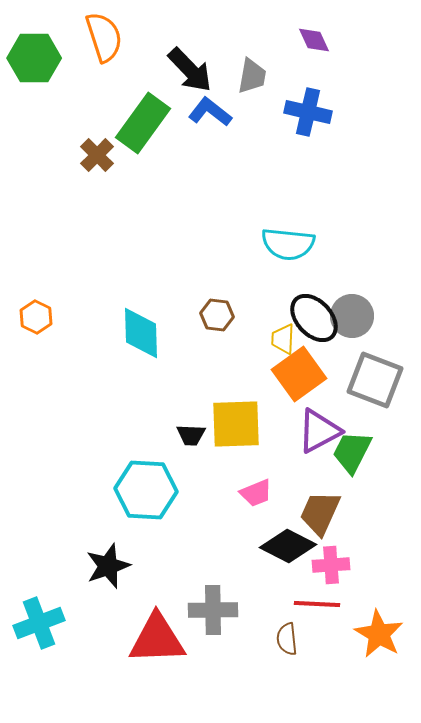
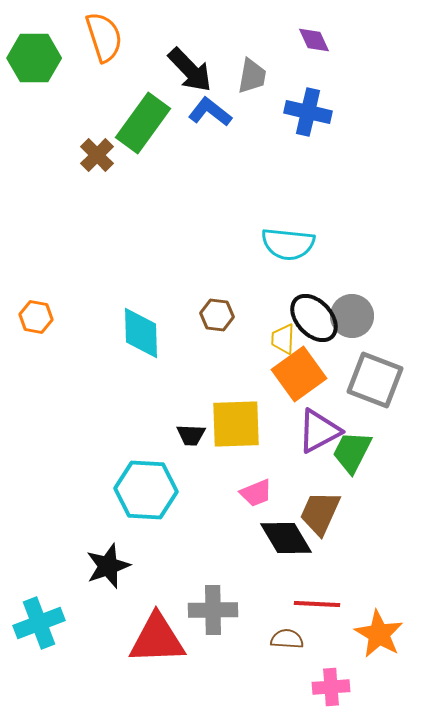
orange hexagon: rotated 16 degrees counterclockwise
black diamond: moved 2 px left, 8 px up; rotated 32 degrees clockwise
pink cross: moved 122 px down
brown semicircle: rotated 100 degrees clockwise
